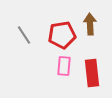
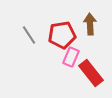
gray line: moved 5 px right
pink rectangle: moved 7 px right, 9 px up; rotated 18 degrees clockwise
red rectangle: moved 1 px left; rotated 32 degrees counterclockwise
